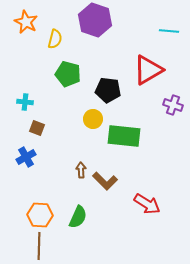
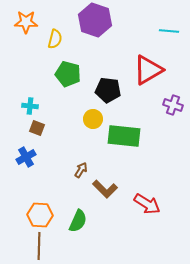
orange star: rotated 25 degrees counterclockwise
cyan cross: moved 5 px right, 4 px down
brown arrow: rotated 35 degrees clockwise
brown L-shape: moved 8 px down
green semicircle: moved 4 px down
